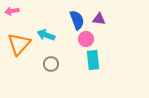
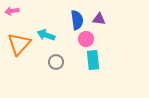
blue semicircle: rotated 12 degrees clockwise
gray circle: moved 5 px right, 2 px up
